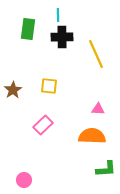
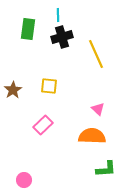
black cross: rotated 15 degrees counterclockwise
pink triangle: rotated 40 degrees clockwise
